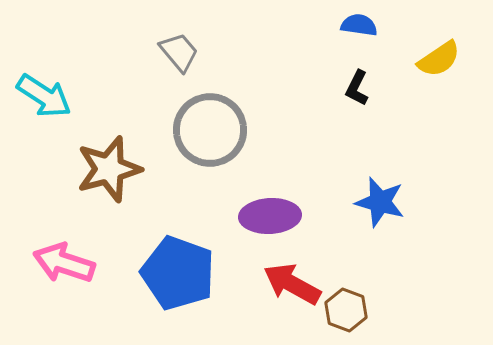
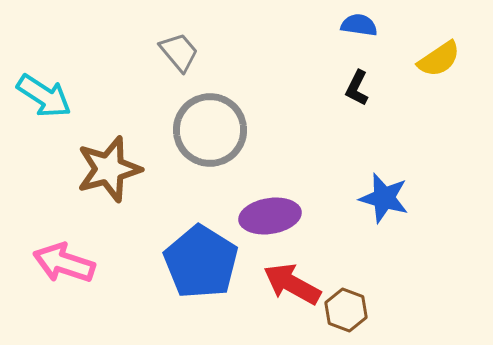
blue star: moved 4 px right, 4 px up
purple ellipse: rotated 6 degrees counterclockwise
blue pentagon: moved 23 px right, 11 px up; rotated 12 degrees clockwise
